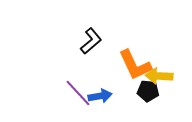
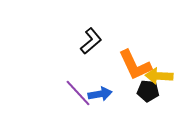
blue arrow: moved 2 px up
